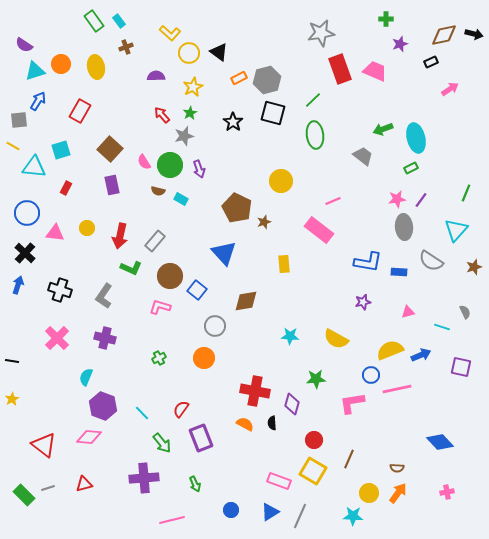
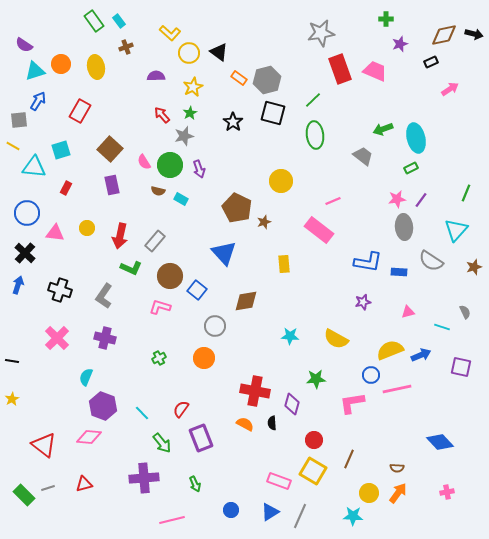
orange rectangle at (239, 78): rotated 63 degrees clockwise
